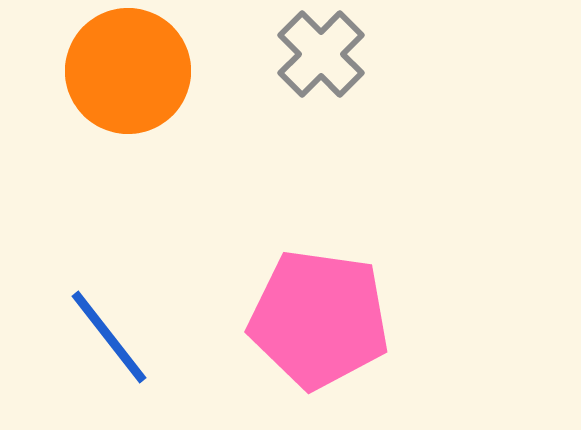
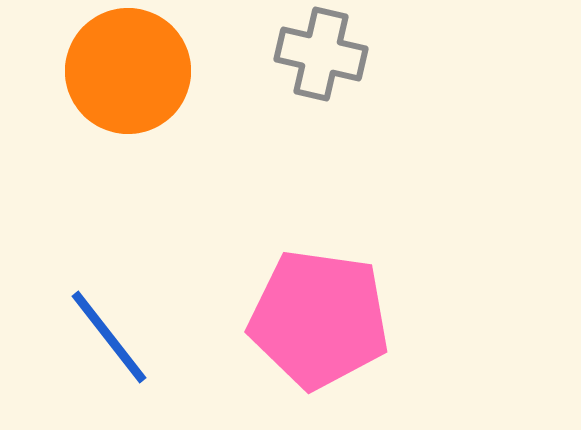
gray cross: rotated 32 degrees counterclockwise
